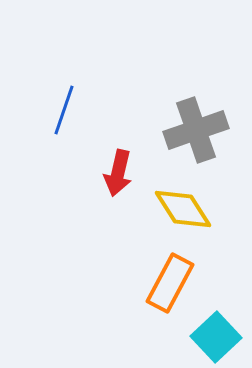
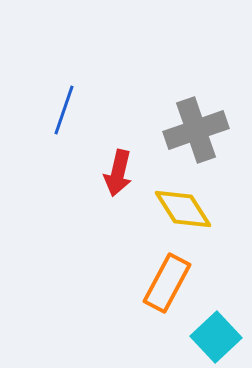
orange rectangle: moved 3 px left
